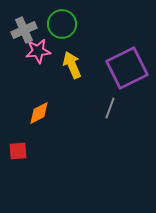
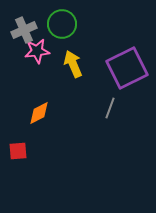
pink star: moved 1 px left
yellow arrow: moved 1 px right, 1 px up
